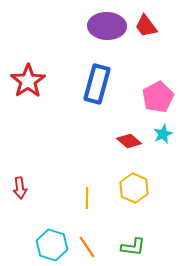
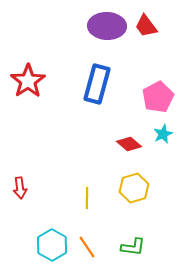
red diamond: moved 3 px down
yellow hexagon: rotated 20 degrees clockwise
cyan hexagon: rotated 12 degrees clockwise
